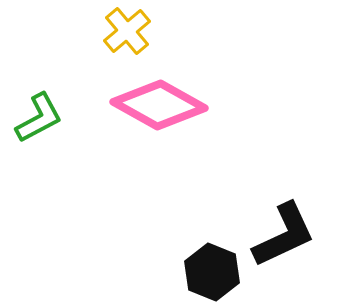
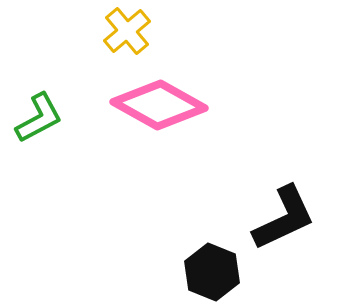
black L-shape: moved 17 px up
